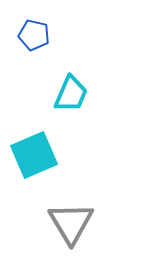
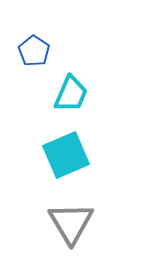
blue pentagon: moved 16 px down; rotated 20 degrees clockwise
cyan square: moved 32 px right
